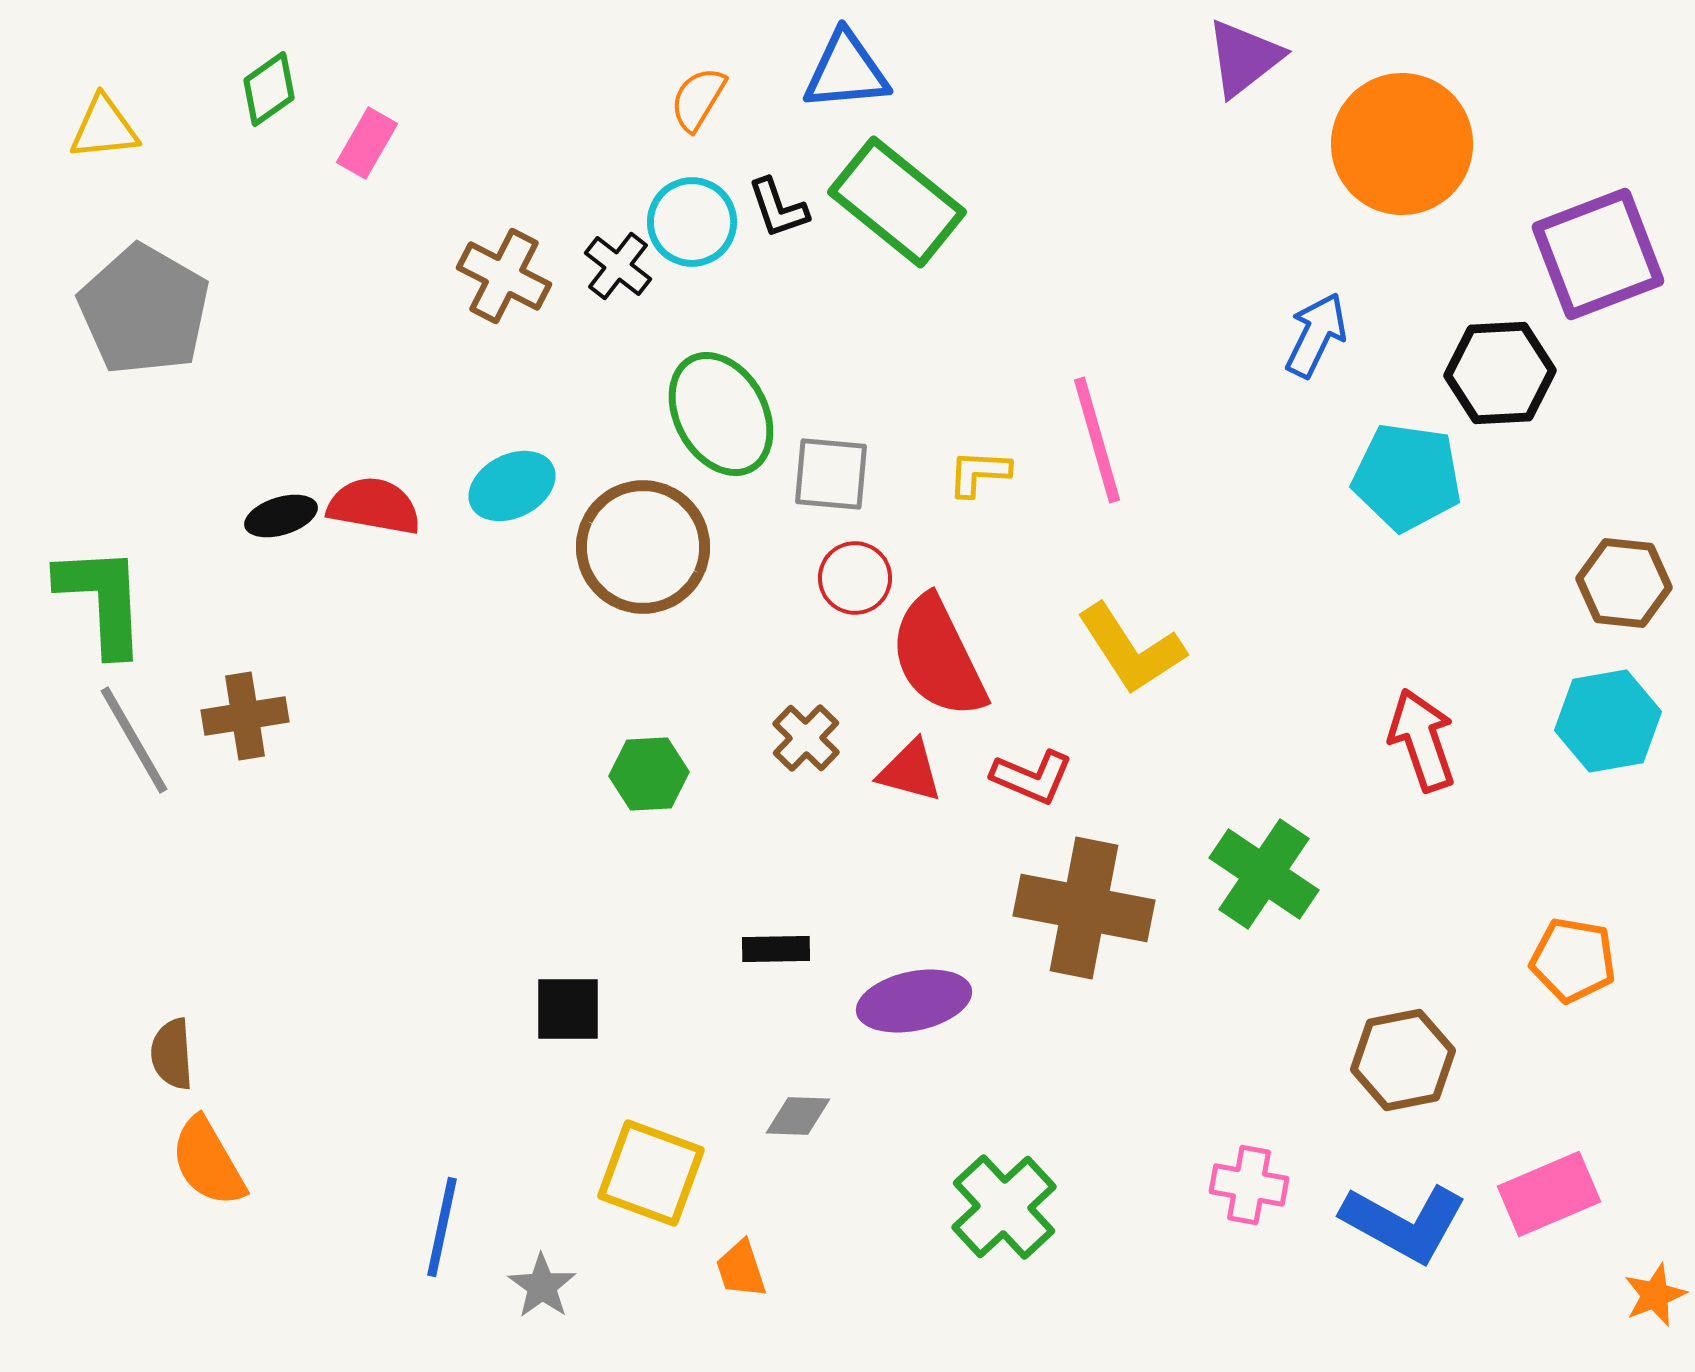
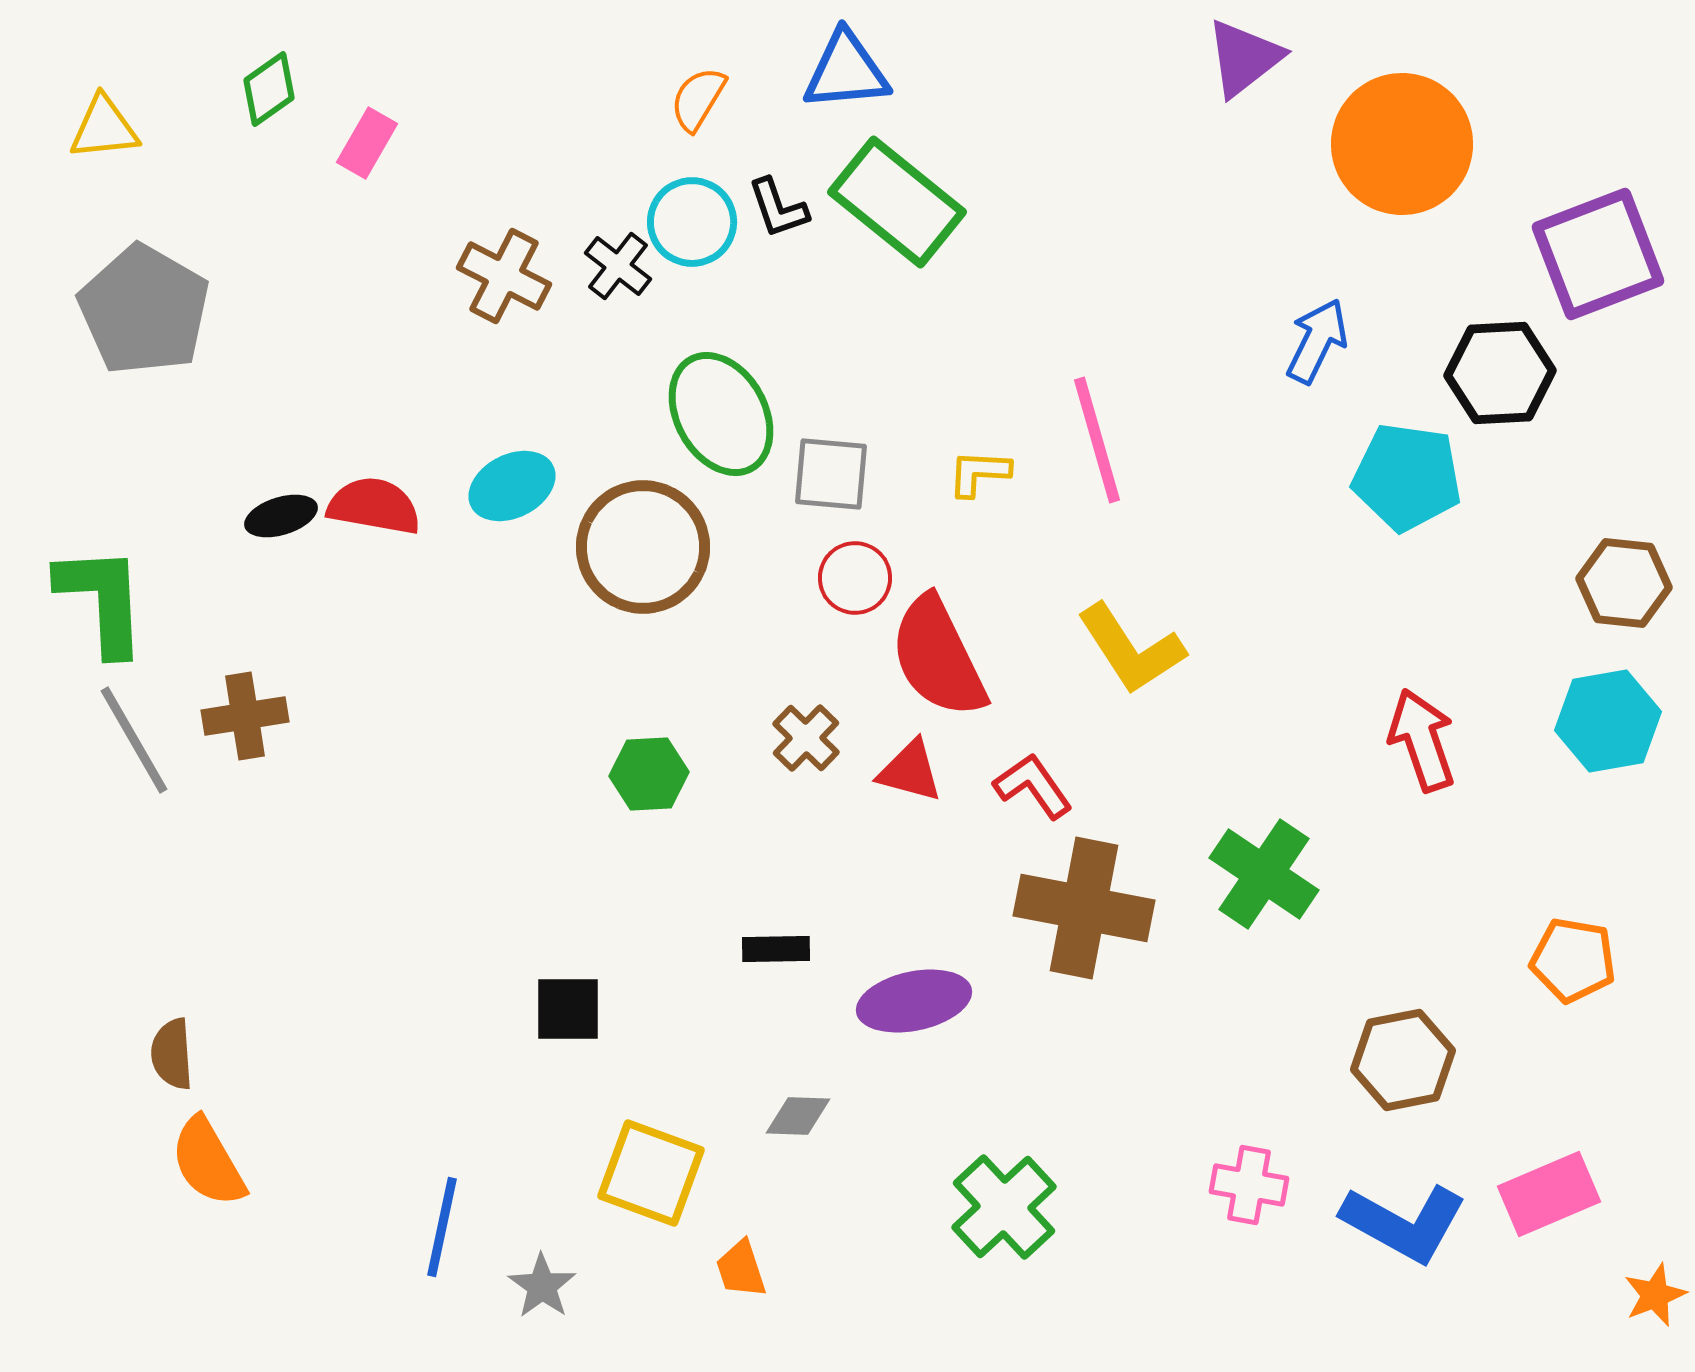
blue arrow at (1316, 335): moved 1 px right, 6 px down
red L-shape at (1032, 777): moved 1 px right, 9 px down; rotated 148 degrees counterclockwise
